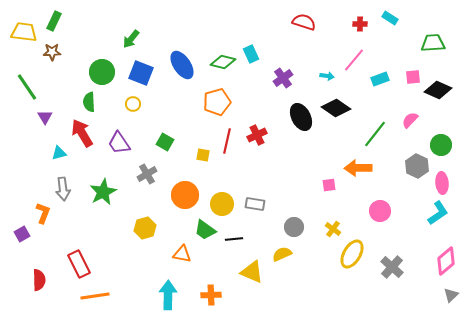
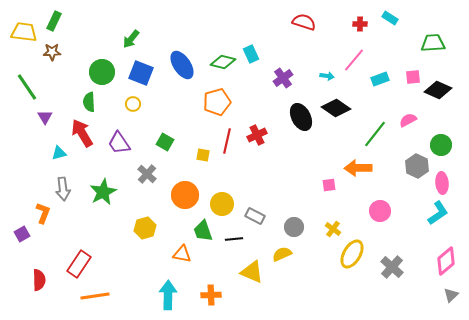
pink semicircle at (410, 120): moved 2 px left; rotated 18 degrees clockwise
gray cross at (147, 174): rotated 18 degrees counterclockwise
gray rectangle at (255, 204): moved 12 px down; rotated 18 degrees clockwise
green trapezoid at (205, 230): moved 2 px left, 1 px down; rotated 35 degrees clockwise
red rectangle at (79, 264): rotated 60 degrees clockwise
